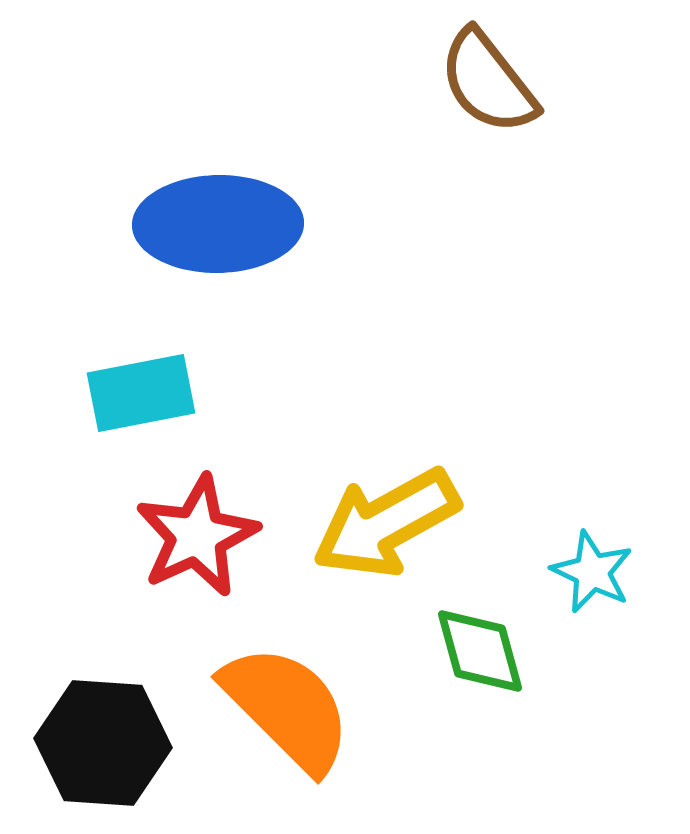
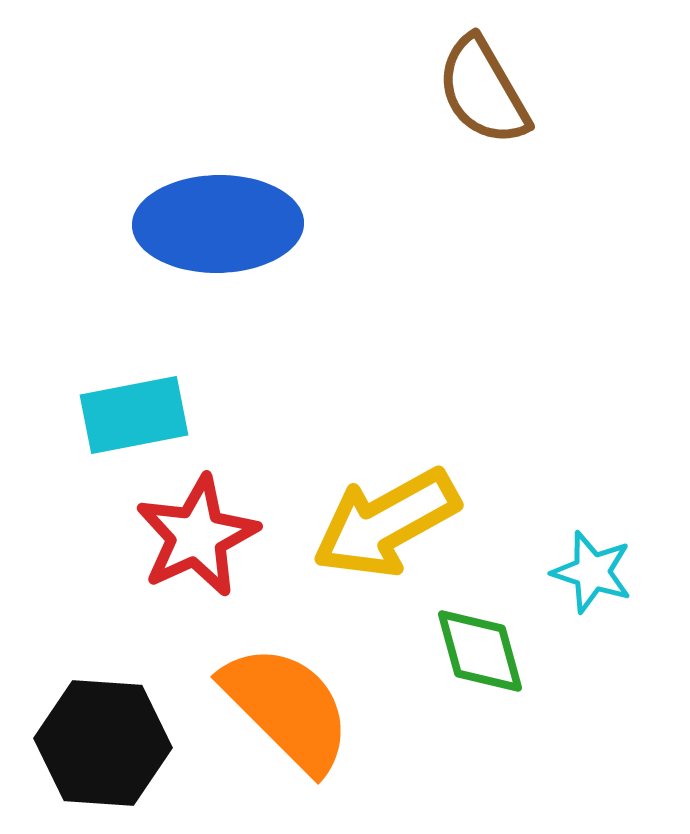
brown semicircle: moved 5 px left, 9 px down; rotated 8 degrees clockwise
cyan rectangle: moved 7 px left, 22 px down
cyan star: rotated 8 degrees counterclockwise
